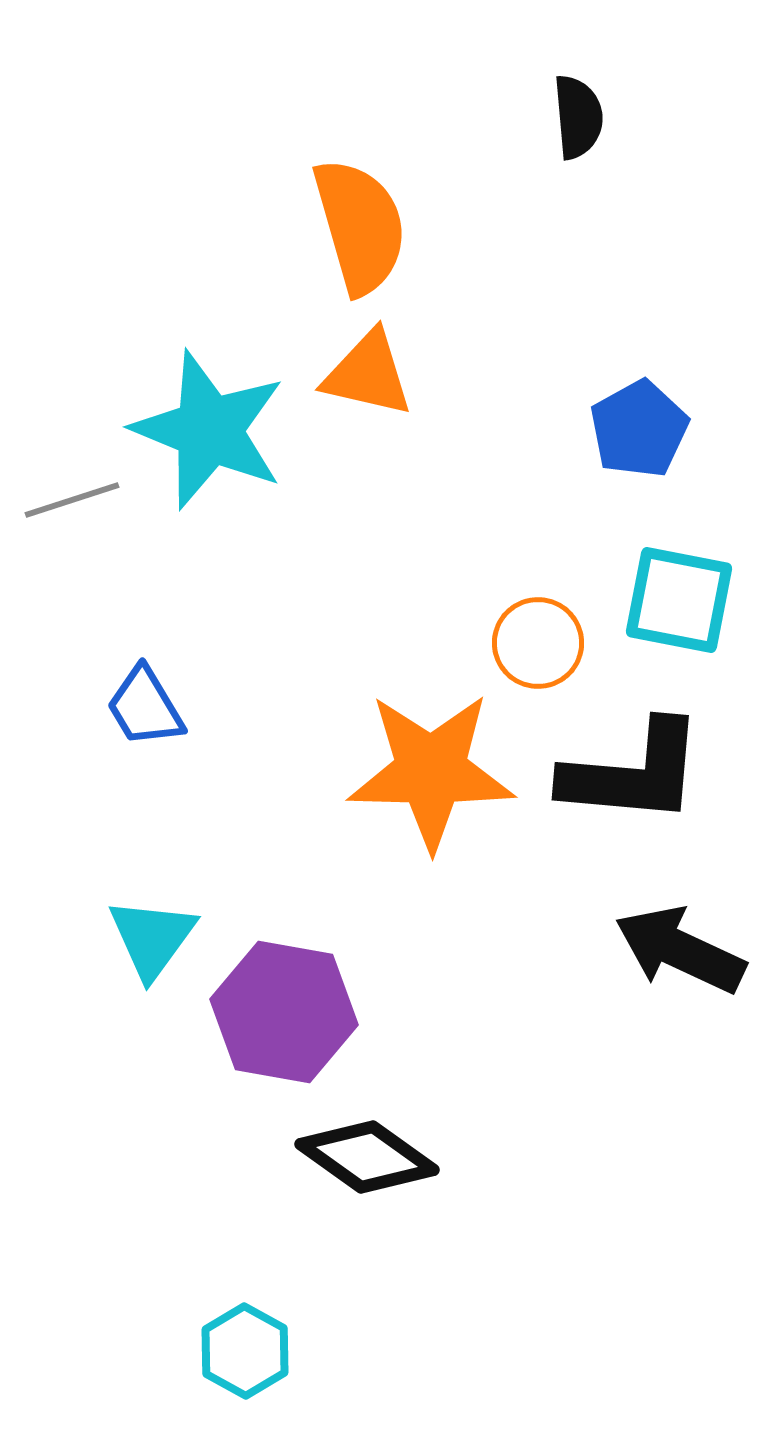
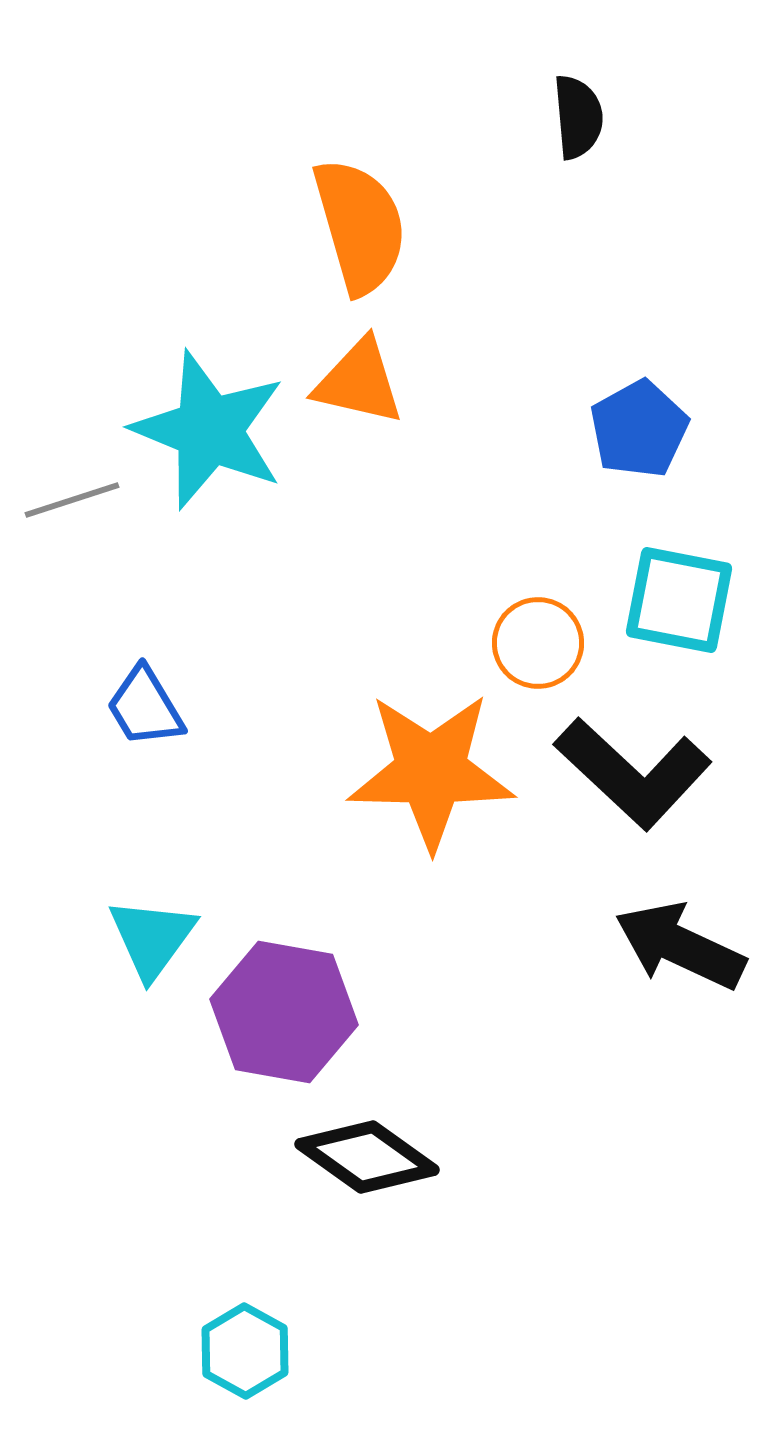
orange triangle: moved 9 px left, 8 px down
black L-shape: rotated 38 degrees clockwise
black arrow: moved 4 px up
